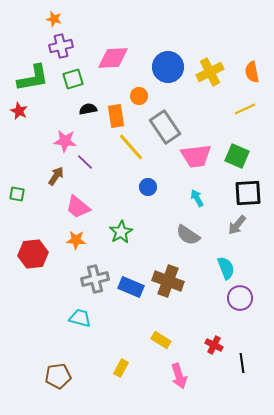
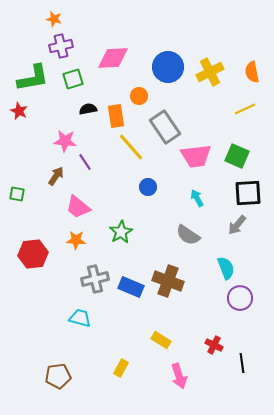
purple line at (85, 162): rotated 12 degrees clockwise
